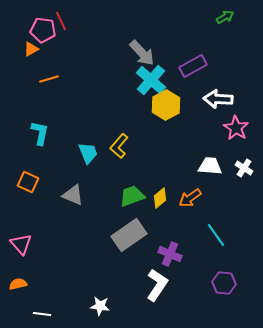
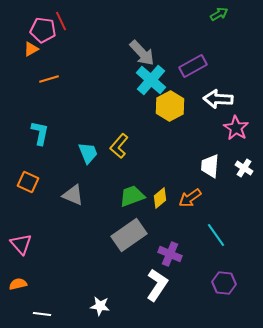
green arrow: moved 6 px left, 3 px up
yellow hexagon: moved 4 px right, 1 px down
white trapezoid: rotated 90 degrees counterclockwise
